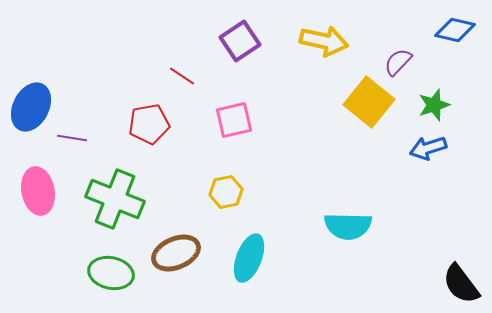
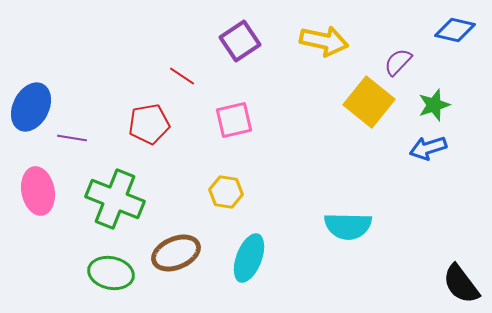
yellow hexagon: rotated 20 degrees clockwise
